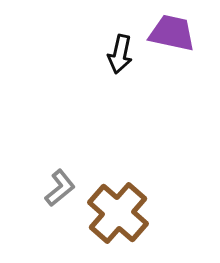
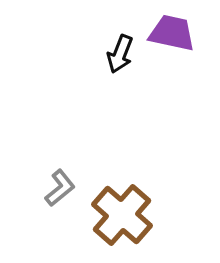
black arrow: rotated 9 degrees clockwise
brown cross: moved 4 px right, 2 px down
